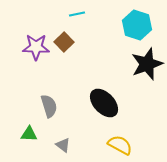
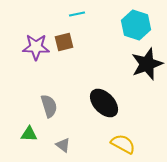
cyan hexagon: moved 1 px left
brown square: rotated 30 degrees clockwise
yellow semicircle: moved 3 px right, 1 px up
